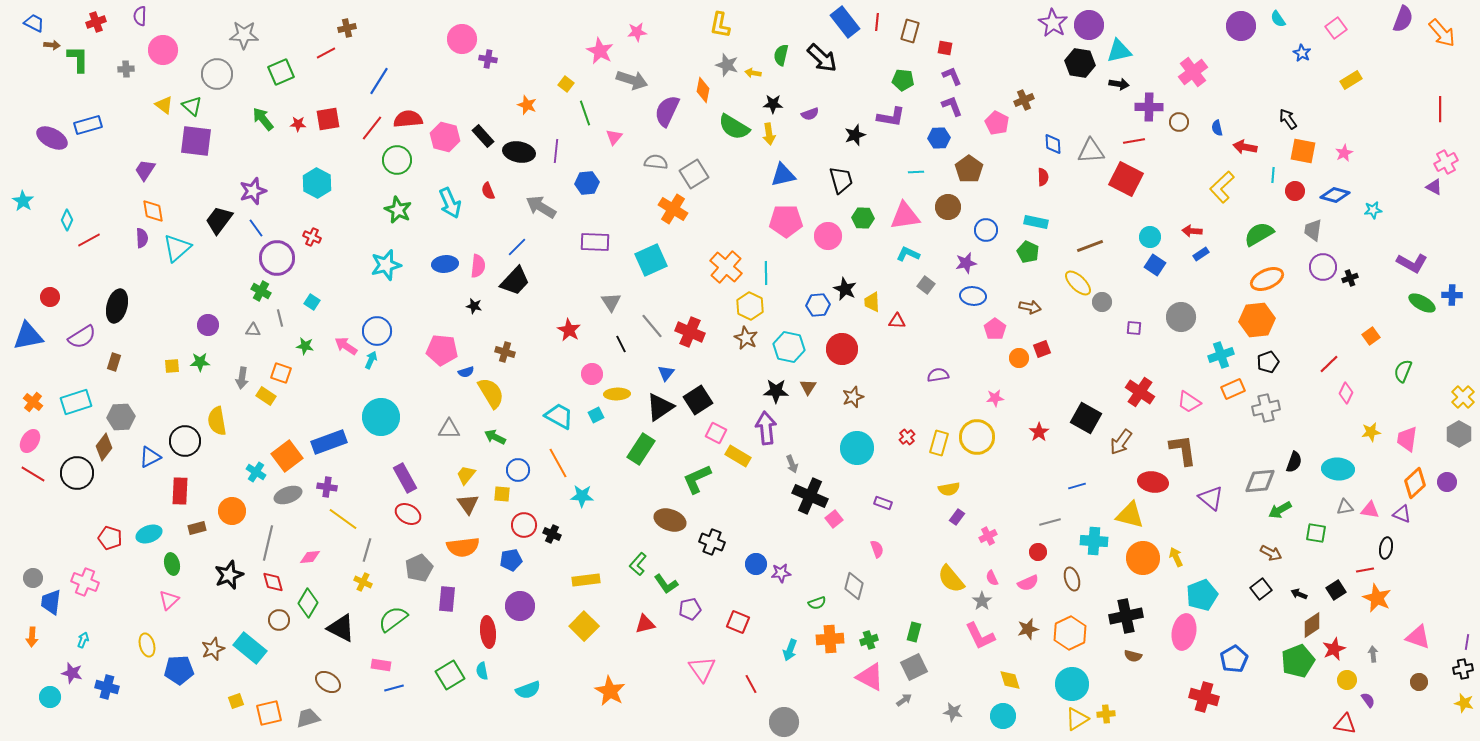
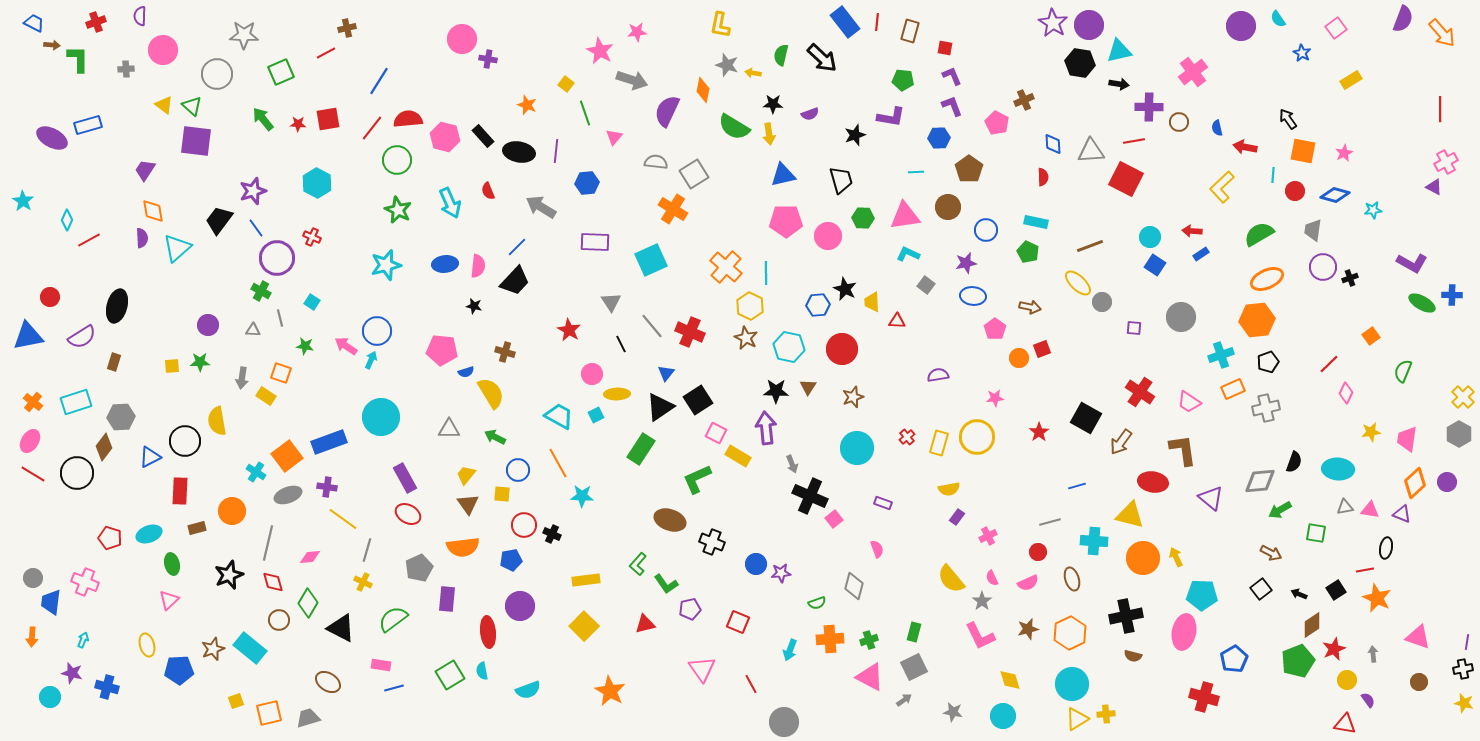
cyan pentagon at (1202, 595): rotated 24 degrees clockwise
